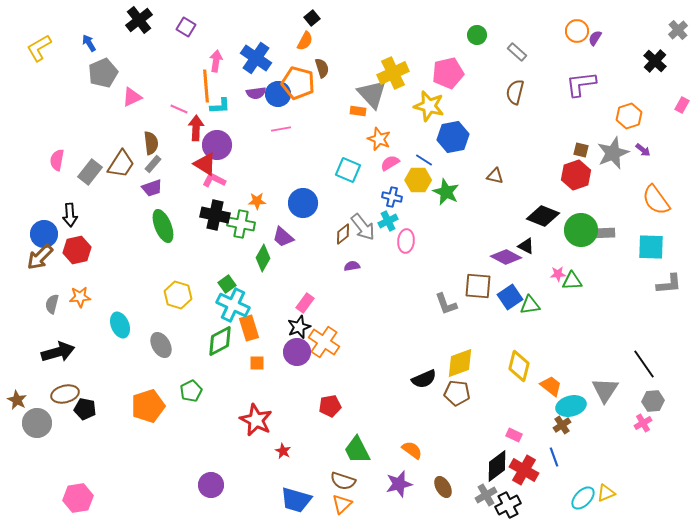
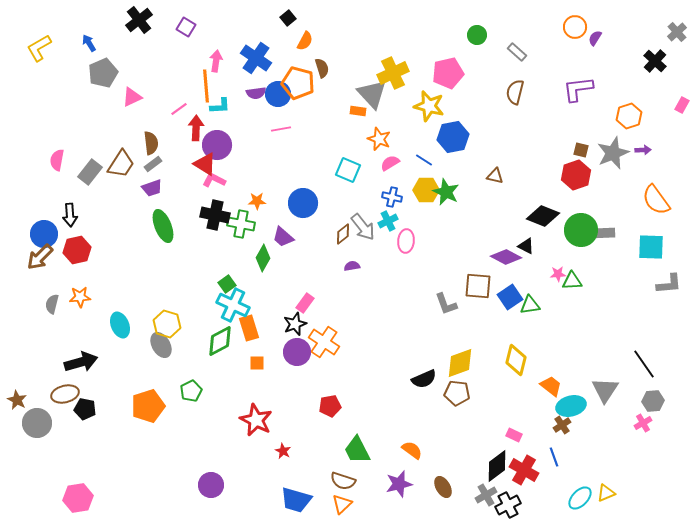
black square at (312, 18): moved 24 px left
gray cross at (678, 30): moved 1 px left, 2 px down
orange circle at (577, 31): moved 2 px left, 4 px up
purple L-shape at (581, 84): moved 3 px left, 5 px down
pink line at (179, 109): rotated 60 degrees counterclockwise
purple arrow at (643, 150): rotated 42 degrees counterclockwise
gray rectangle at (153, 164): rotated 12 degrees clockwise
yellow hexagon at (418, 180): moved 8 px right, 10 px down
yellow hexagon at (178, 295): moved 11 px left, 29 px down
black star at (299, 327): moved 4 px left, 3 px up
black arrow at (58, 352): moved 23 px right, 10 px down
yellow diamond at (519, 366): moved 3 px left, 6 px up
cyan ellipse at (583, 498): moved 3 px left
